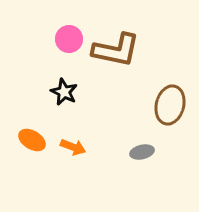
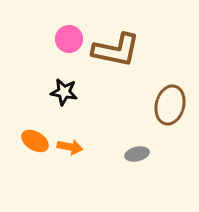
black star: rotated 16 degrees counterclockwise
orange ellipse: moved 3 px right, 1 px down
orange arrow: moved 3 px left; rotated 10 degrees counterclockwise
gray ellipse: moved 5 px left, 2 px down
